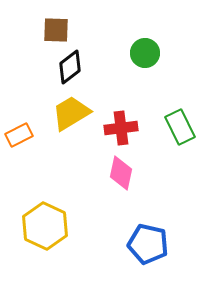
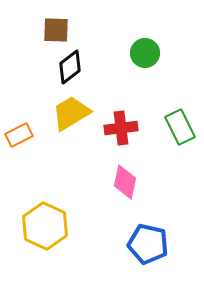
pink diamond: moved 4 px right, 9 px down
